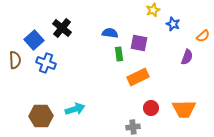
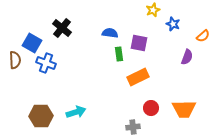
blue square: moved 2 px left, 3 px down; rotated 18 degrees counterclockwise
cyan arrow: moved 1 px right, 3 px down
